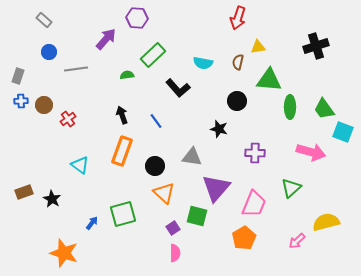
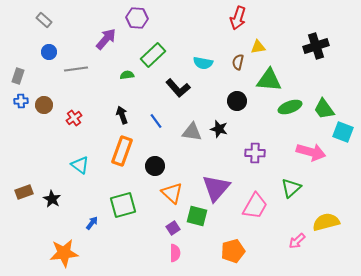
green ellipse at (290, 107): rotated 70 degrees clockwise
red cross at (68, 119): moved 6 px right, 1 px up
gray triangle at (192, 157): moved 25 px up
orange triangle at (164, 193): moved 8 px right
pink trapezoid at (254, 204): moved 1 px right, 2 px down; rotated 8 degrees clockwise
green square at (123, 214): moved 9 px up
orange pentagon at (244, 238): moved 11 px left, 13 px down; rotated 15 degrees clockwise
orange star at (64, 253): rotated 24 degrees counterclockwise
